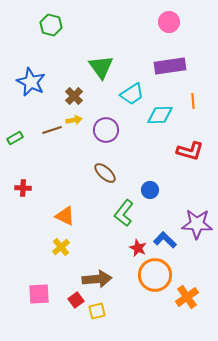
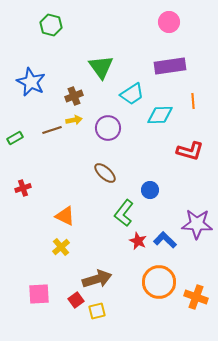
brown cross: rotated 24 degrees clockwise
purple circle: moved 2 px right, 2 px up
red cross: rotated 21 degrees counterclockwise
red star: moved 7 px up
orange circle: moved 4 px right, 7 px down
brown arrow: rotated 12 degrees counterclockwise
orange cross: moved 9 px right; rotated 35 degrees counterclockwise
